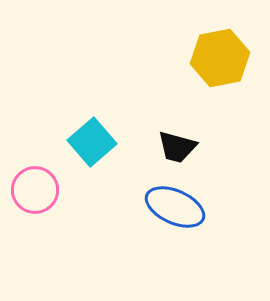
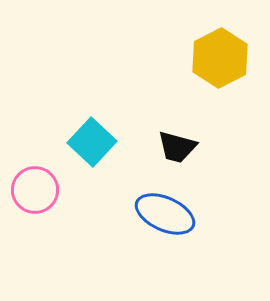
yellow hexagon: rotated 16 degrees counterclockwise
cyan square: rotated 6 degrees counterclockwise
blue ellipse: moved 10 px left, 7 px down
